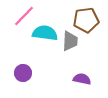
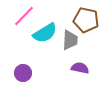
brown pentagon: rotated 20 degrees clockwise
cyan semicircle: rotated 140 degrees clockwise
gray trapezoid: moved 1 px up
purple semicircle: moved 2 px left, 11 px up
